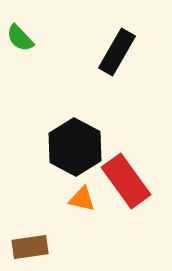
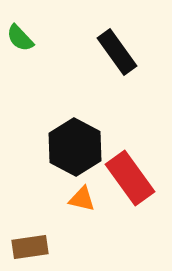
black rectangle: rotated 66 degrees counterclockwise
red rectangle: moved 4 px right, 3 px up
